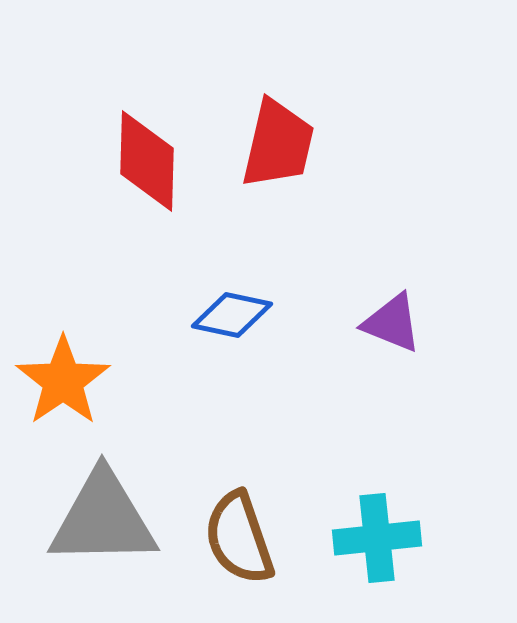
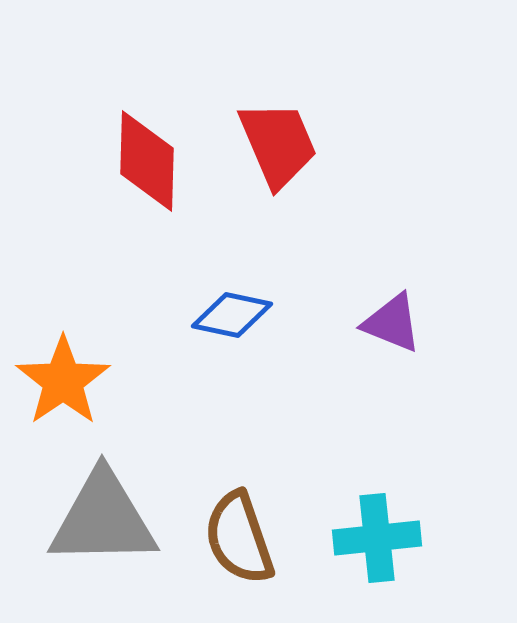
red trapezoid: rotated 36 degrees counterclockwise
